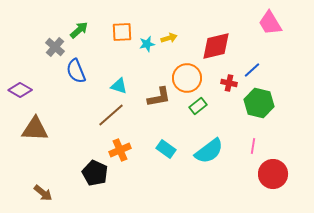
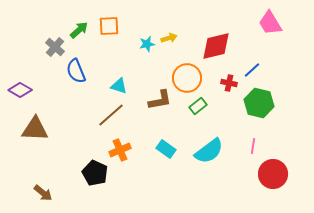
orange square: moved 13 px left, 6 px up
brown L-shape: moved 1 px right, 3 px down
